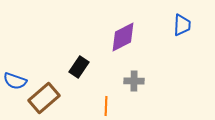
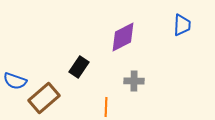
orange line: moved 1 px down
